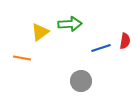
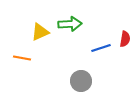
yellow triangle: rotated 12 degrees clockwise
red semicircle: moved 2 px up
